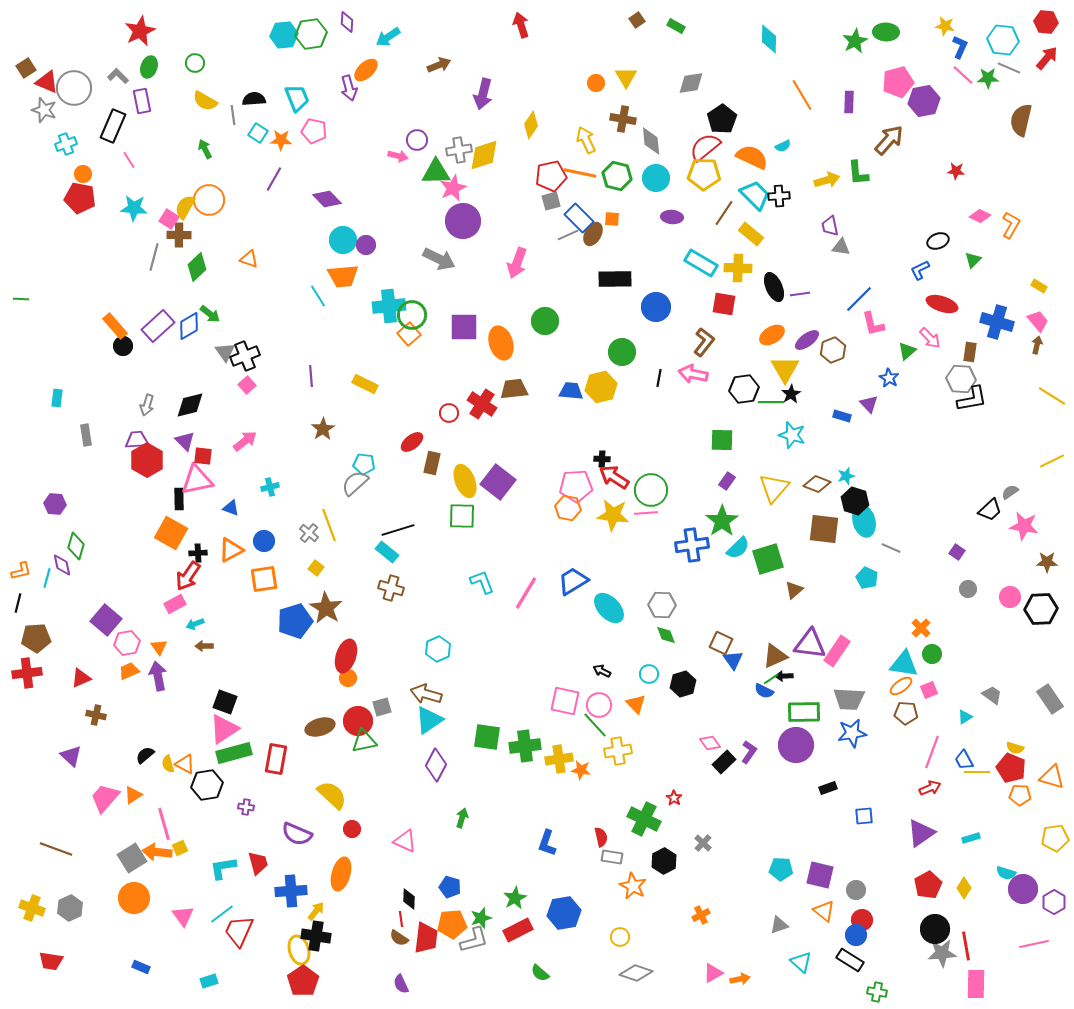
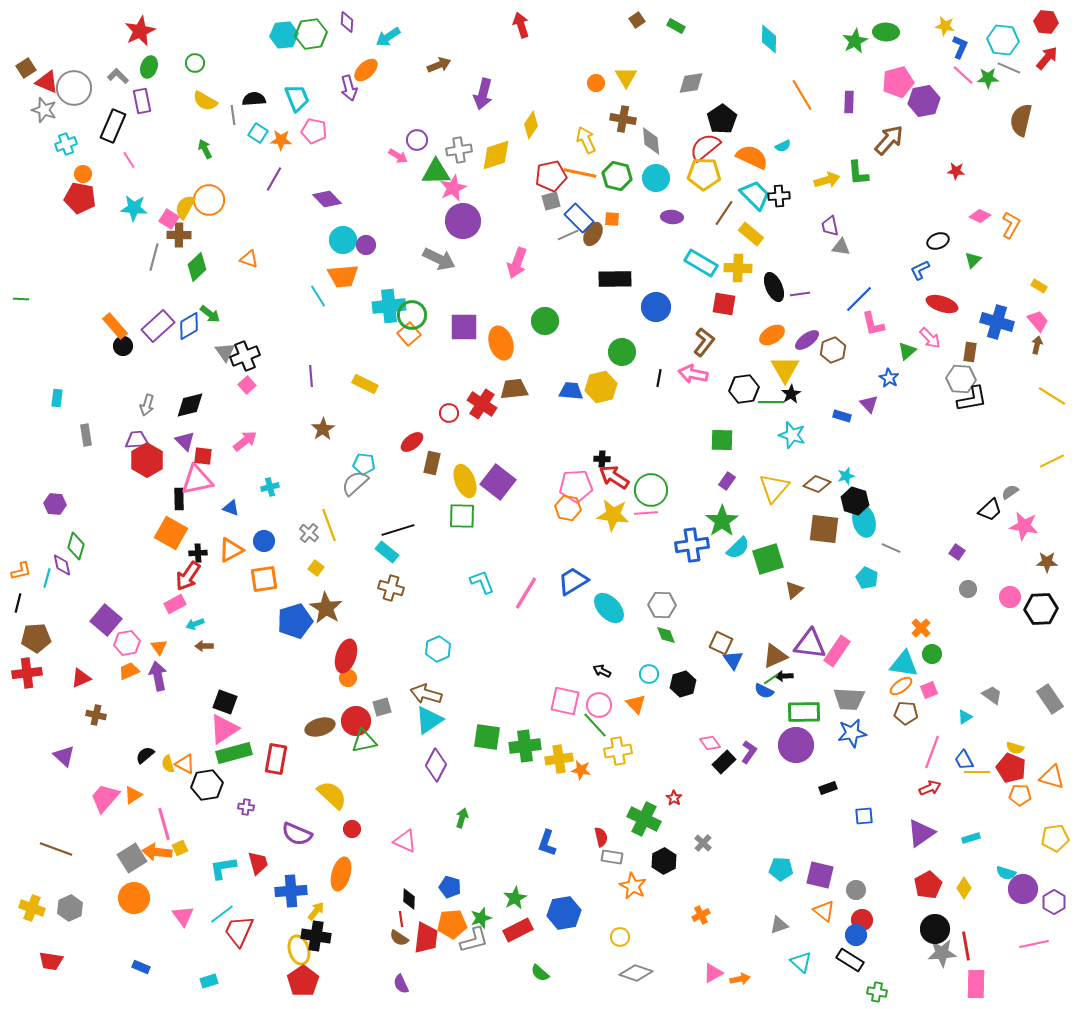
yellow diamond at (484, 155): moved 12 px right
pink arrow at (398, 156): rotated 18 degrees clockwise
red circle at (358, 721): moved 2 px left
purple triangle at (71, 756): moved 7 px left
